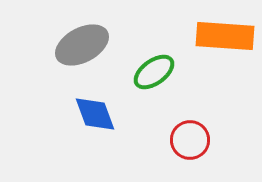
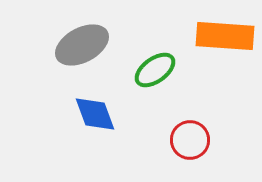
green ellipse: moved 1 px right, 2 px up
